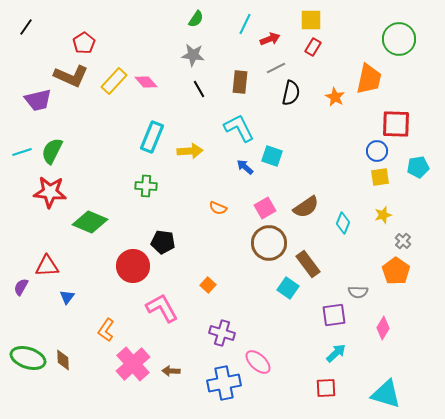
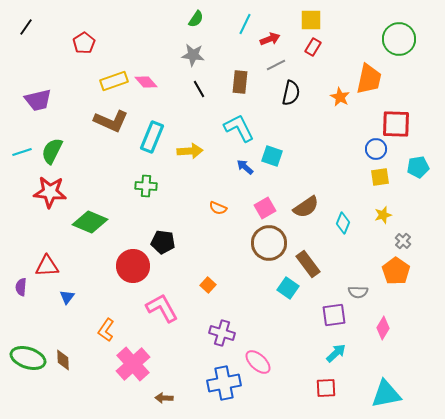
gray line at (276, 68): moved 3 px up
brown L-shape at (71, 76): moved 40 px right, 45 px down
yellow rectangle at (114, 81): rotated 28 degrees clockwise
orange star at (335, 97): moved 5 px right
blue circle at (377, 151): moved 1 px left, 2 px up
purple semicircle at (21, 287): rotated 24 degrees counterclockwise
brown arrow at (171, 371): moved 7 px left, 27 px down
cyan triangle at (386, 394): rotated 28 degrees counterclockwise
